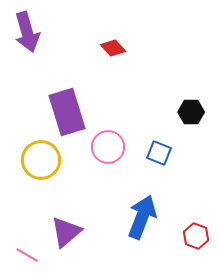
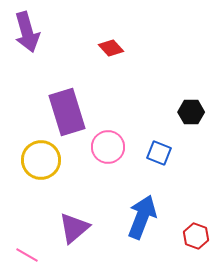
red diamond: moved 2 px left
purple triangle: moved 8 px right, 4 px up
